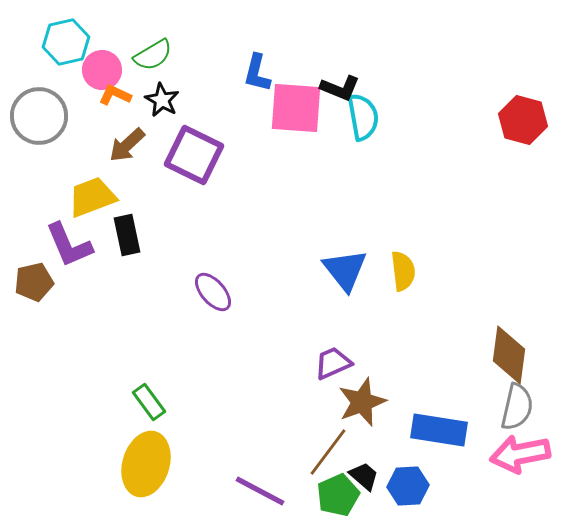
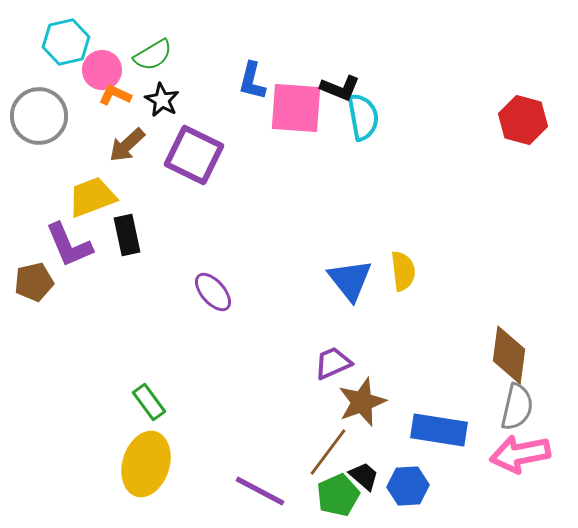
blue L-shape: moved 5 px left, 8 px down
blue triangle: moved 5 px right, 10 px down
